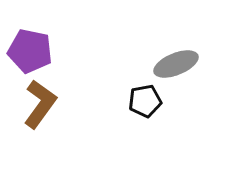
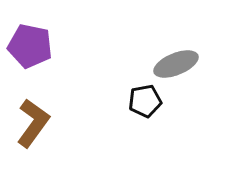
purple pentagon: moved 5 px up
brown L-shape: moved 7 px left, 19 px down
